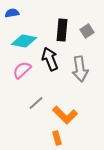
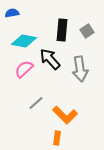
black arrow: rotated 20 degrees counterclockwise
pink semicircle: moved 2 px right, 1 px up
orange rectangle: rotated 24 degrees clockwise
